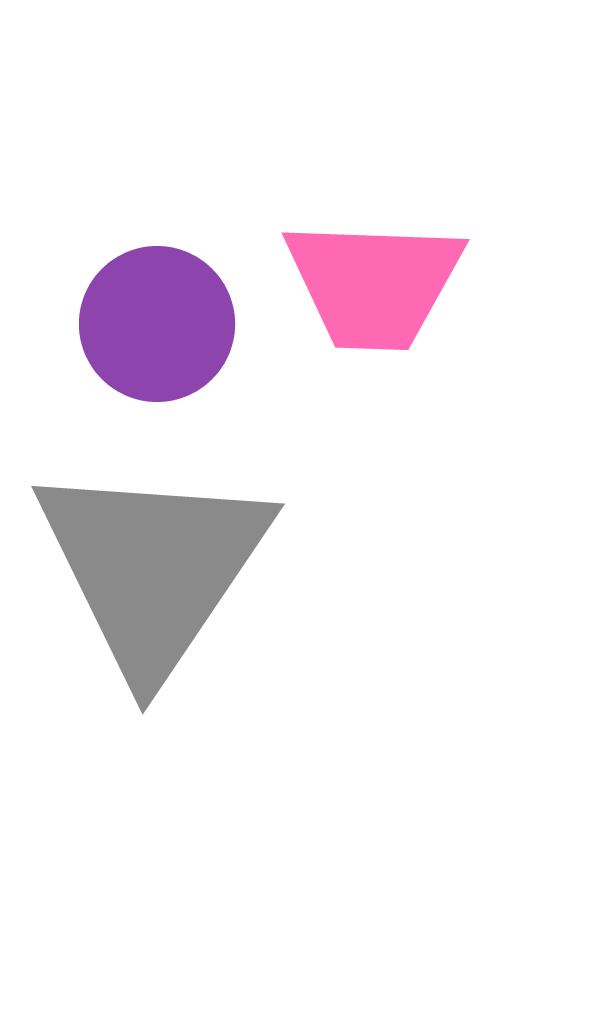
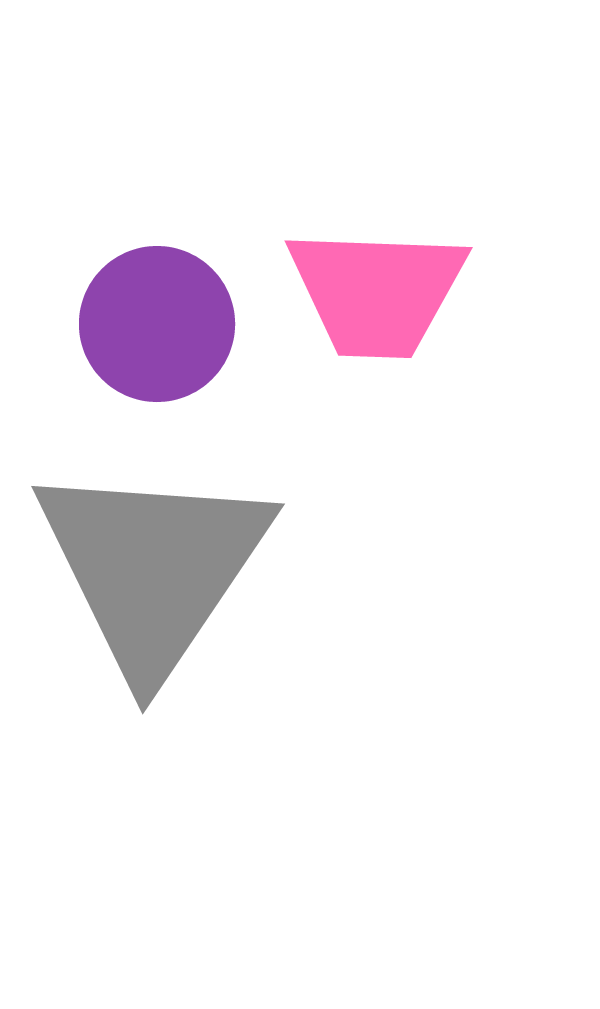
pink trapezoid: moved 3 px right, 8 px down
